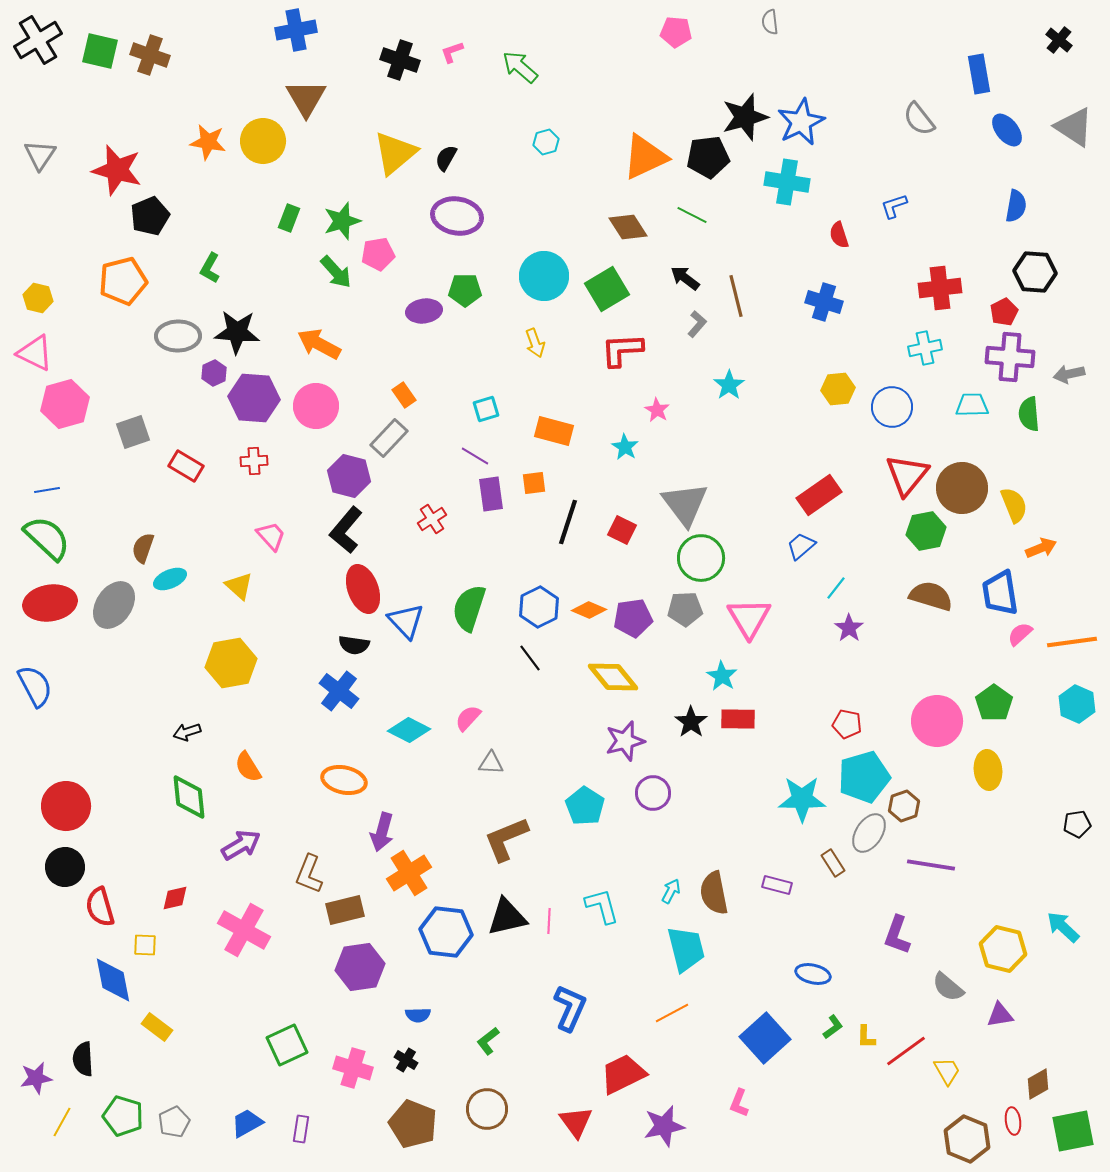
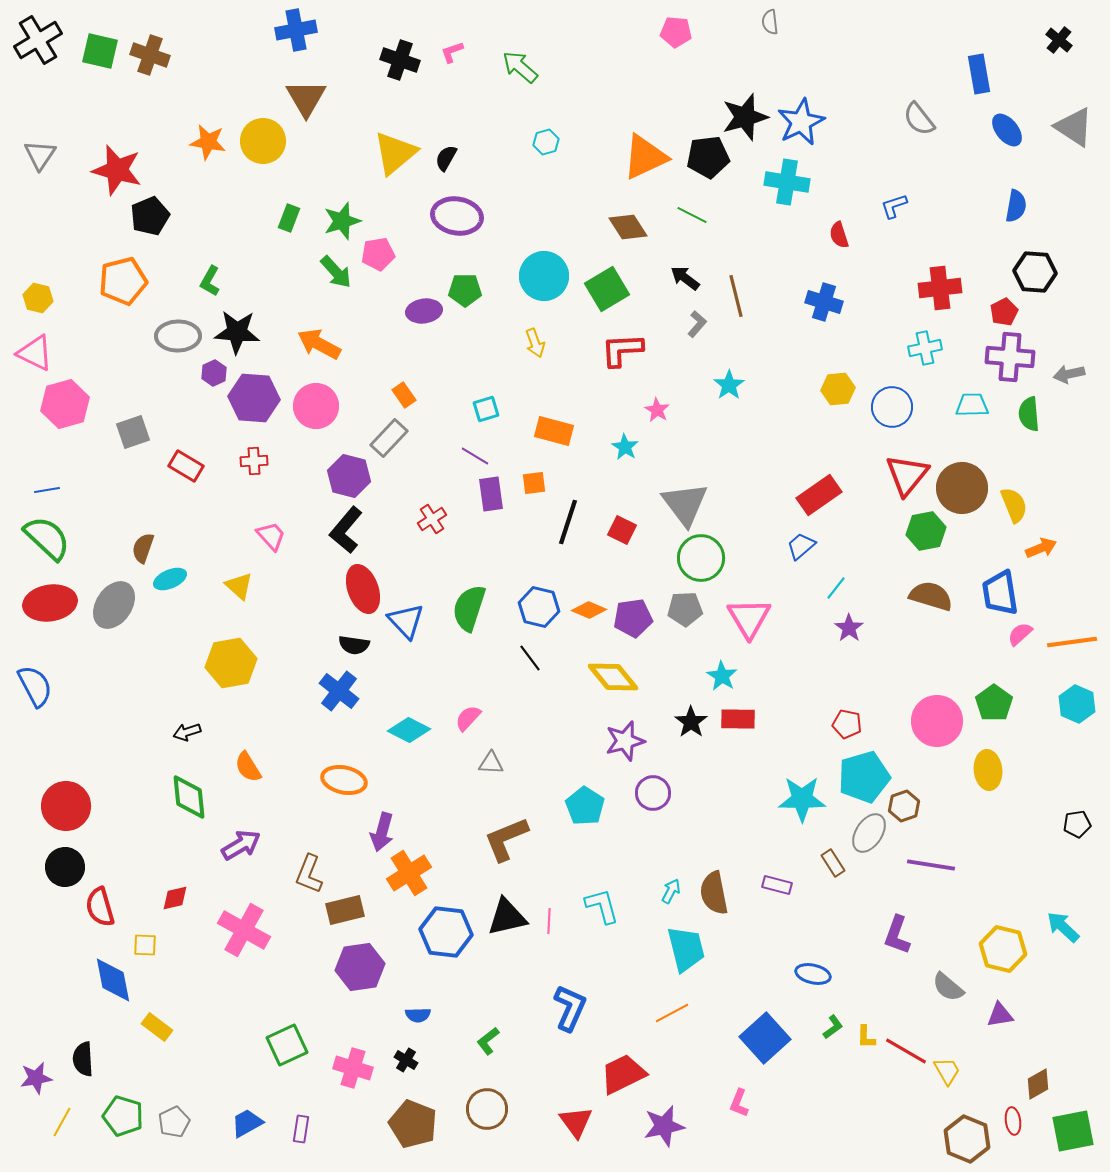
green L-shape at (210, 268): moved 13 px down
blue hexagon at (539, 607): rotated 21 degrees counterclockwise
red line at (906, 1051): rotated 66 degrees clockwise
